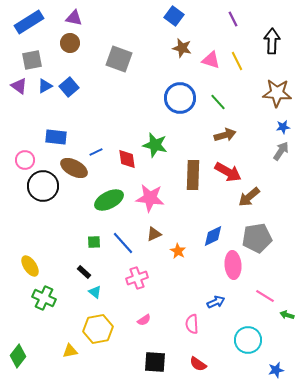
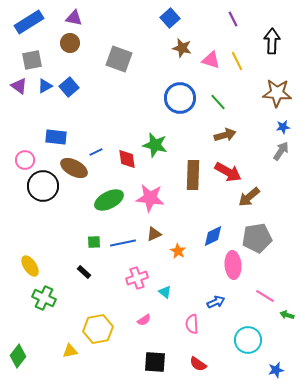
blue square at (174, 16): moved 4 px left, 2 px down; rotated 12 degrees clockwise
blue line at (123, 243): rotated 60 degrees counterclockwise
cyan triangle at (95, 292): moved 70 px right
